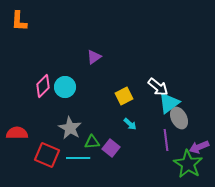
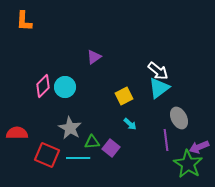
orange L-shape: moved 5 px right
white arrow: moved 16 px up
cyan triangle: moved 10 px left, 15 px up
